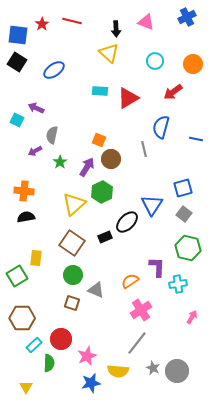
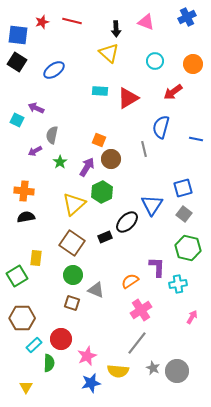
red star at (42, 24): moved 2 px up; rotated 16 degrees clockwise
